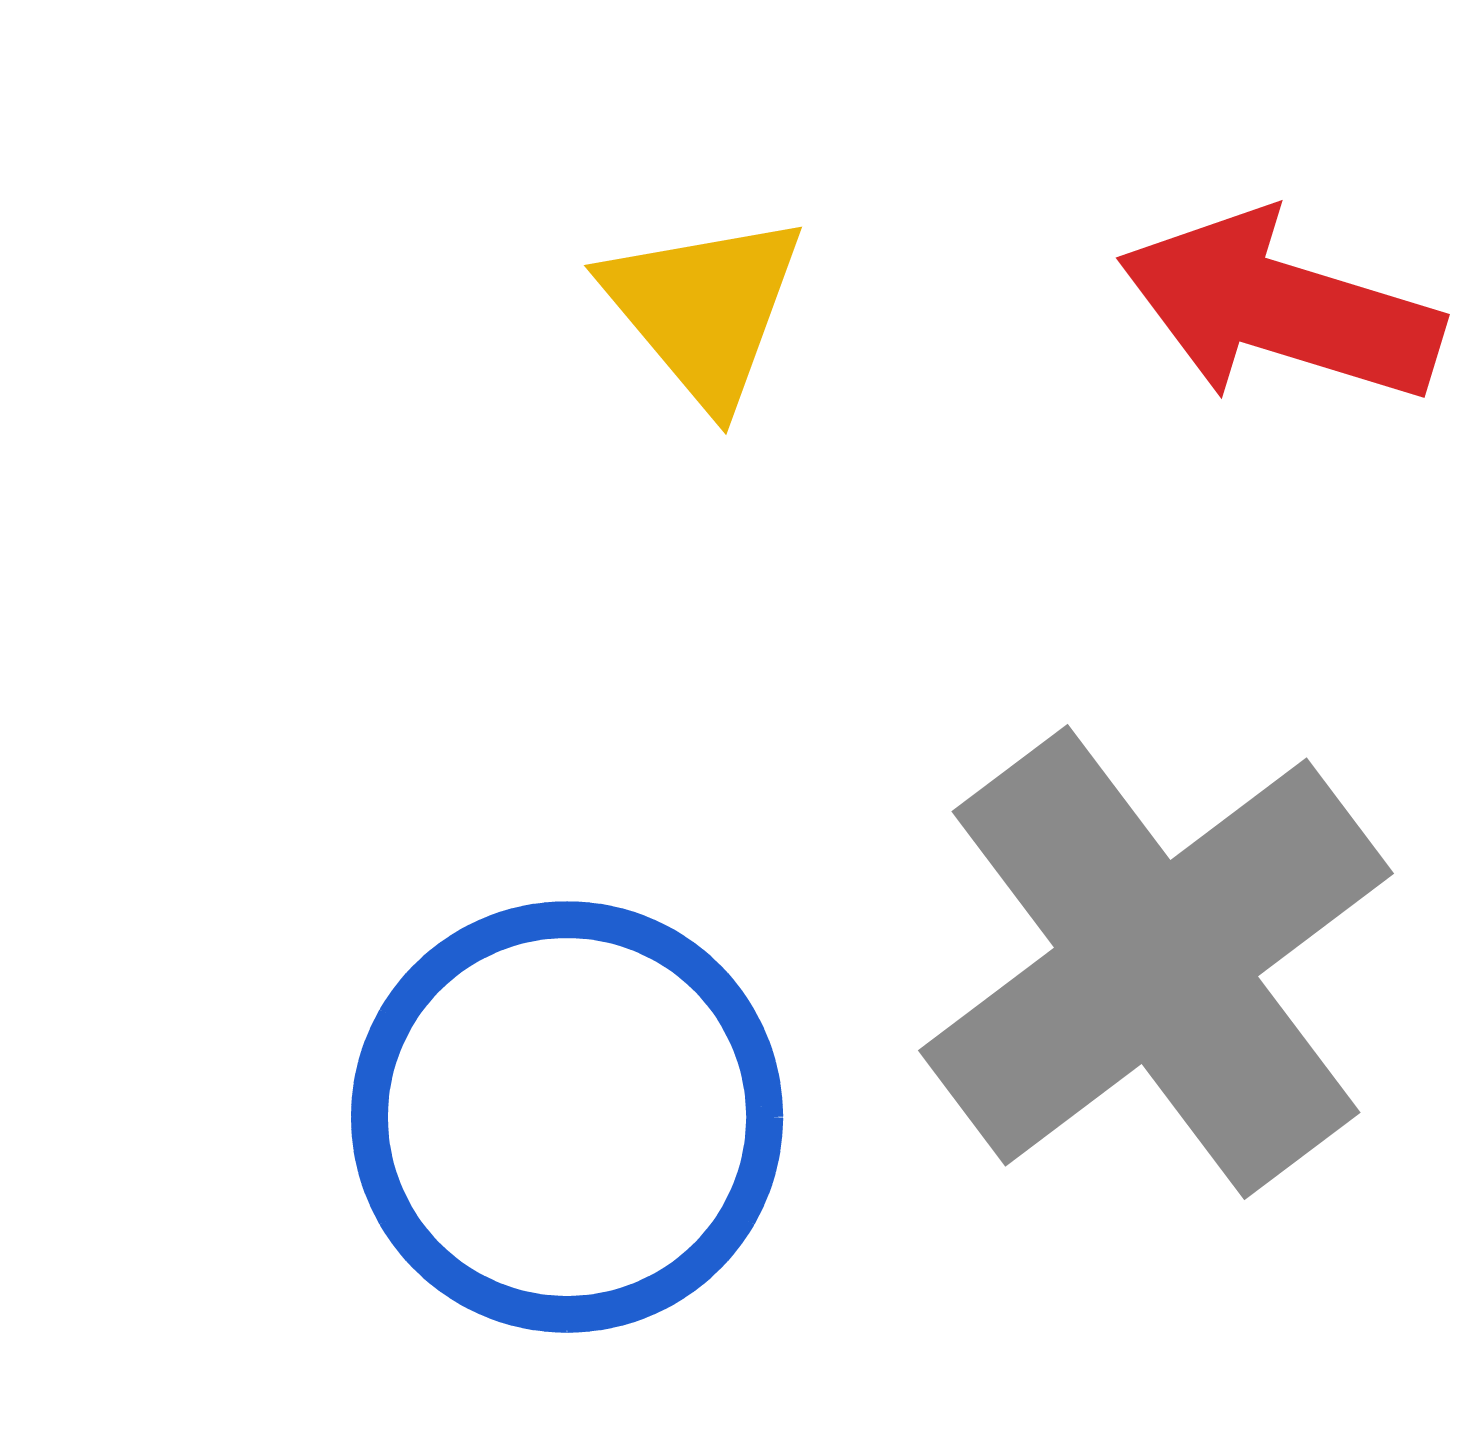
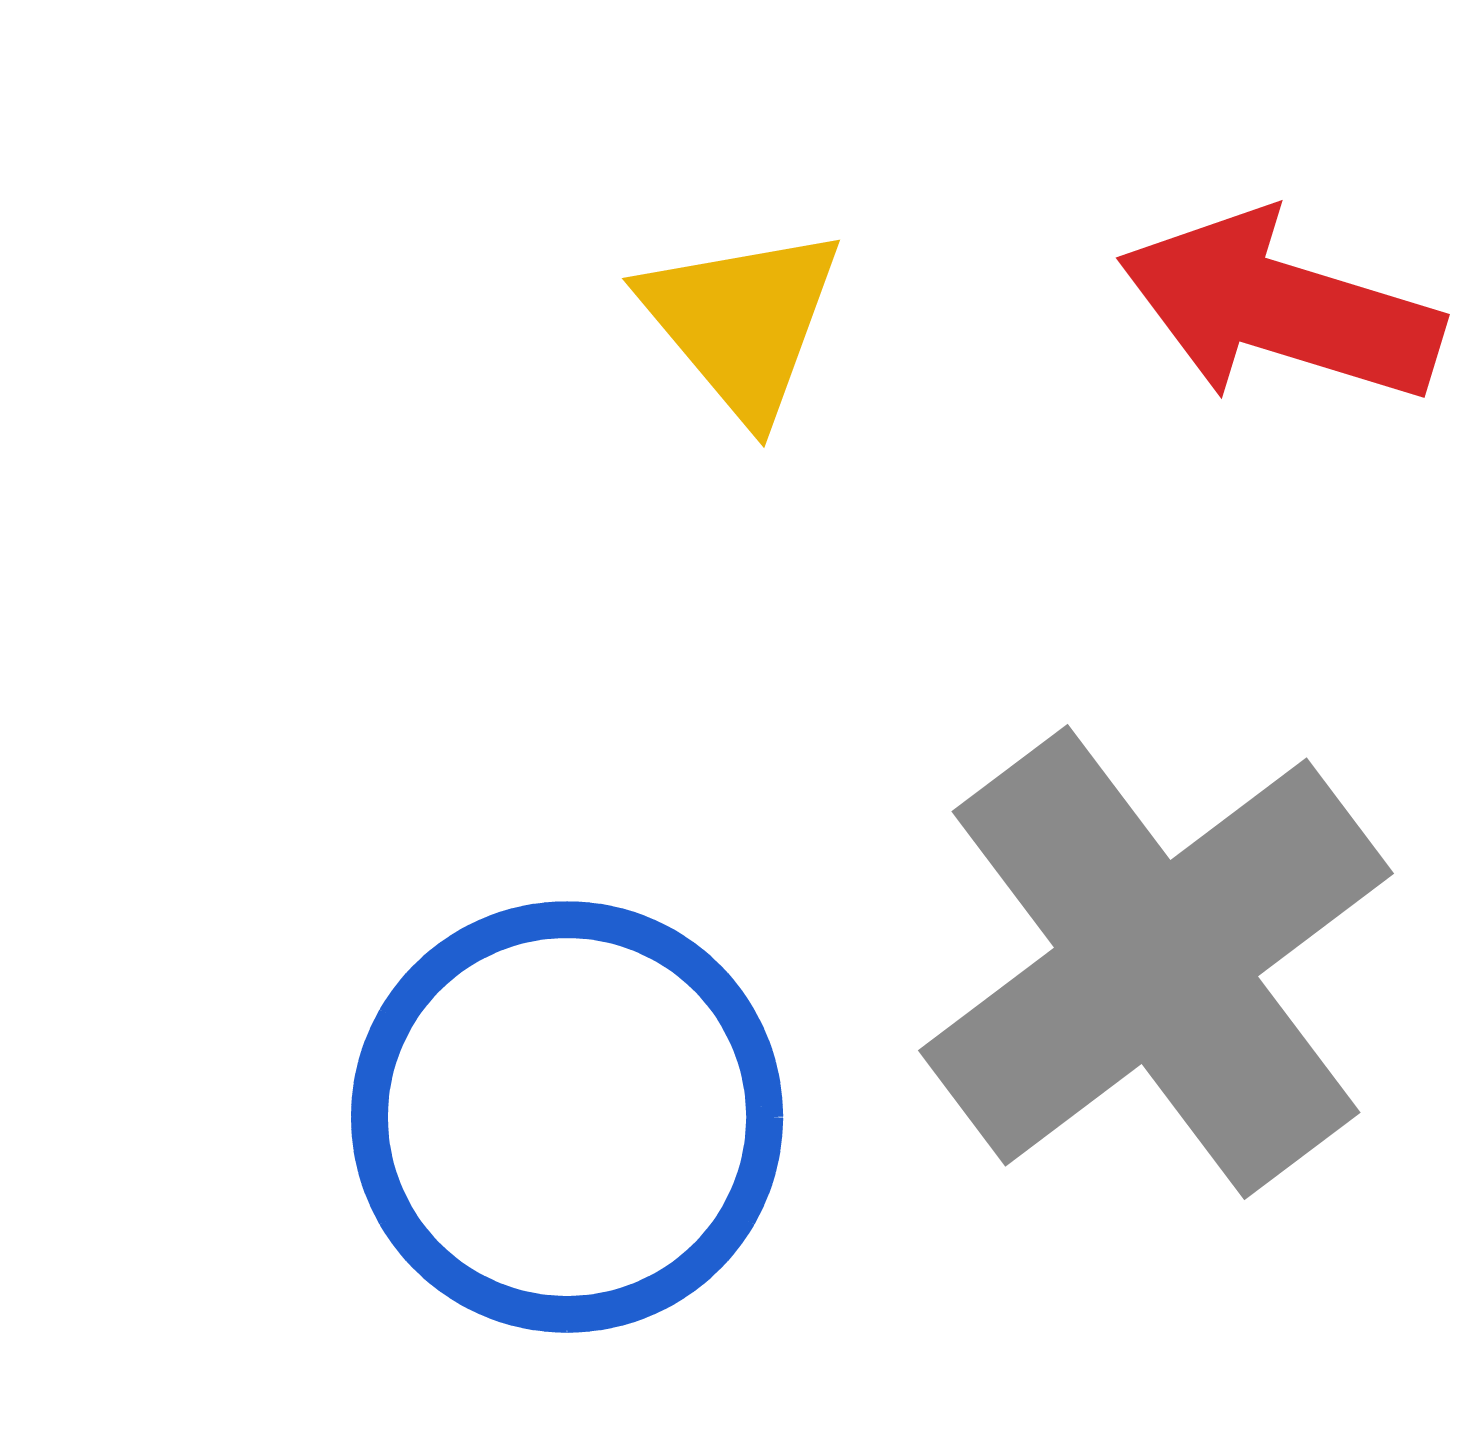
yellow triangle: moved 38 px right, 13 px down
